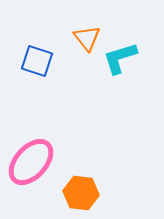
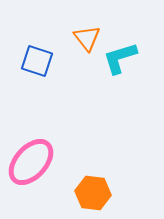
orange hexagon: moved 12 px right
